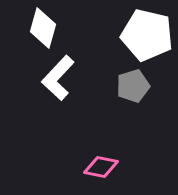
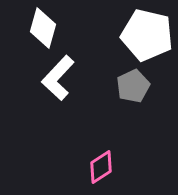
gray pentagon: rotated 8 degrees counterclockwise
pink diamond: rotated 44 degrees counterclockwise
